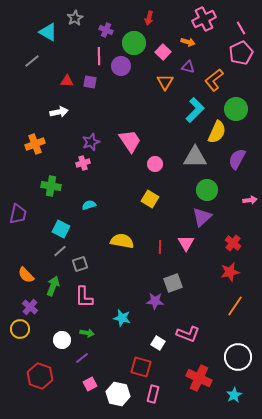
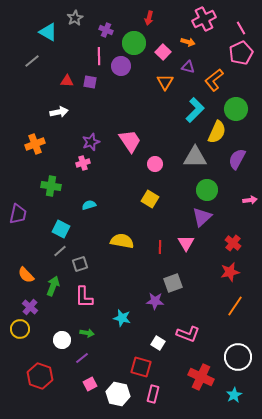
red cross at (199, 378): moved 2 px right, 1 px up
